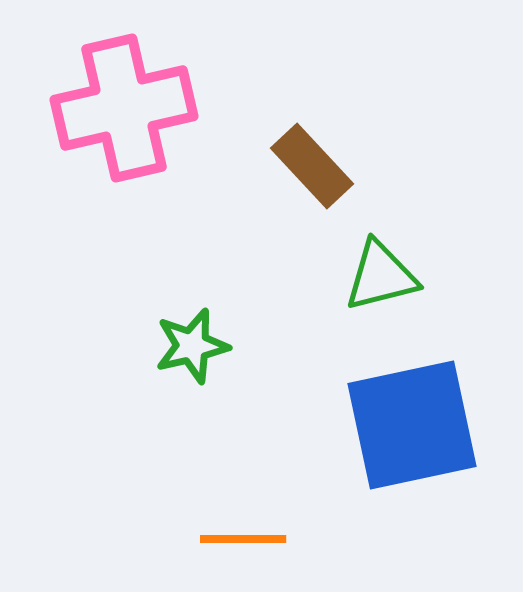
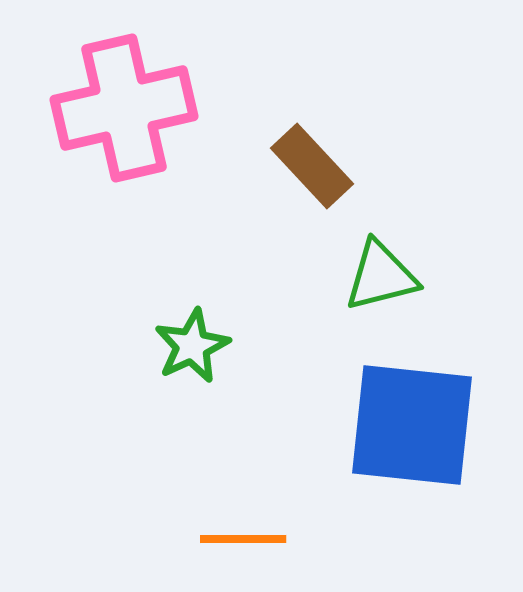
green star: rotated 12 degrees counterclockwise
blue square: rotated 18 degrees clockwise
